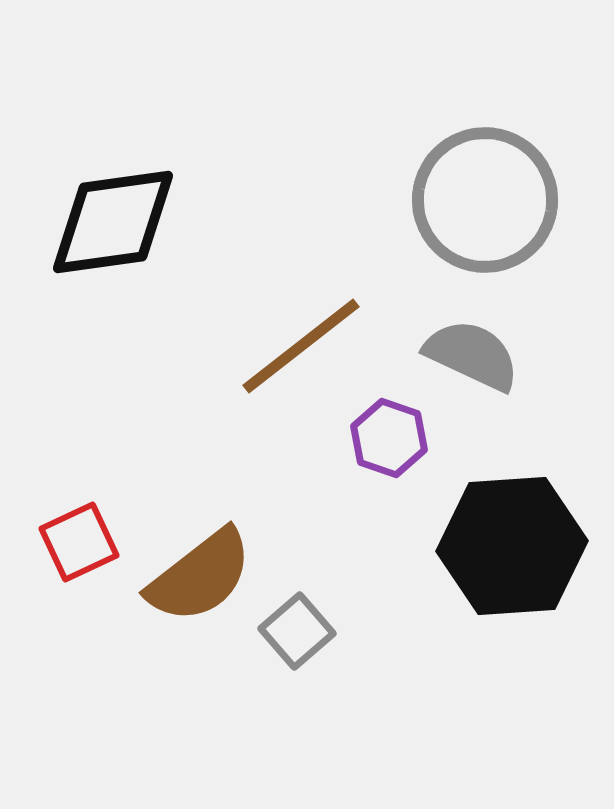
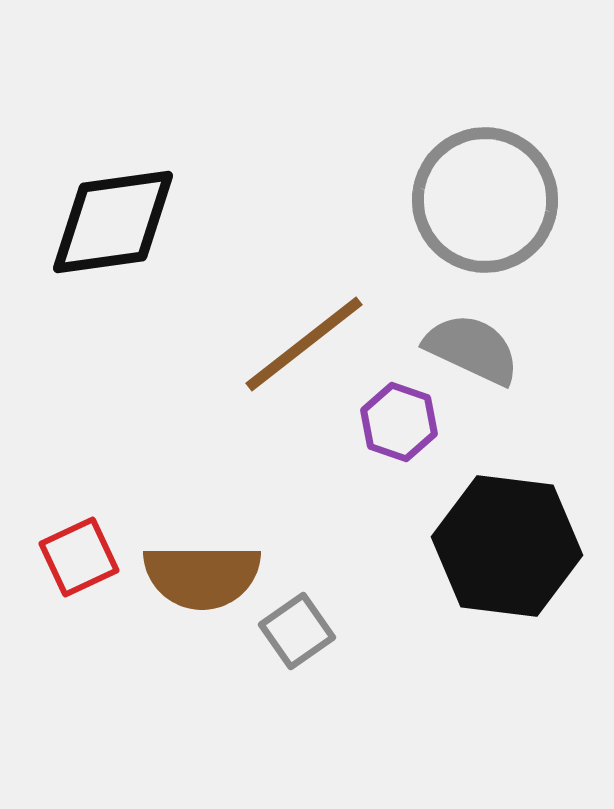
brown line: moved 3 px right, 2 px up
gray semicircle: moved 6 px up
purple hexagon: moved 10 px right, 16 px up
red square: moved 15 px down
black hexagon: moved 5 px left; rotated 11 degrees clockwise
brown semicircle: moved 2 px right; rotated 38 degrees clockwise
gray square: rotated 6 degrees clockwise
